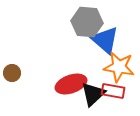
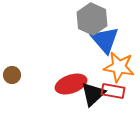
gray hexagon: moved 5 px right, 3 px up; rotated 20 degrees clockwise
blue triangle: rotated 8 degrees clockwise
brown circle: moved 2 px down
